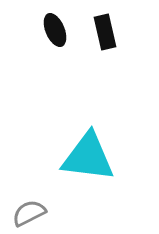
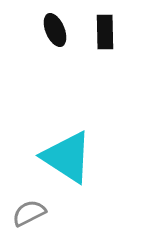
black rectangle: rotated 12 degrees clockwise
cyan triangle: moved 21 px left; rotated 26 degrees clockwise
